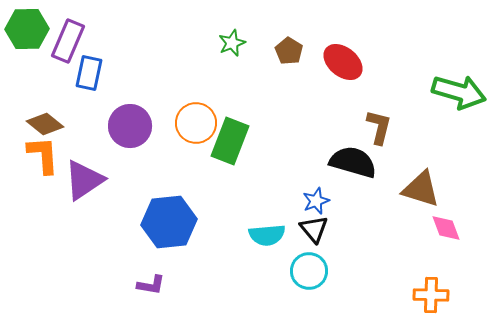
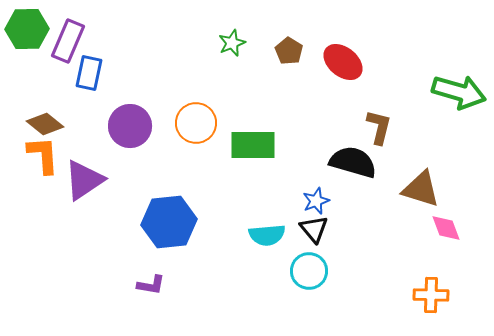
green rectangle: moved 23 px right, 4 px down; rotated 69 degrees clockwise
